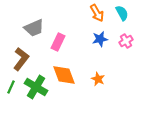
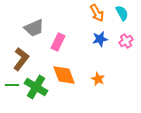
green line: moved 1 px right, 2 px up; rotated 64 degrees clockwise
